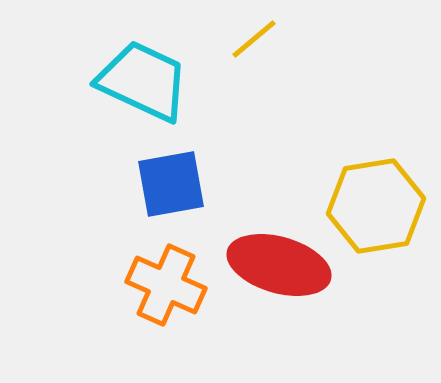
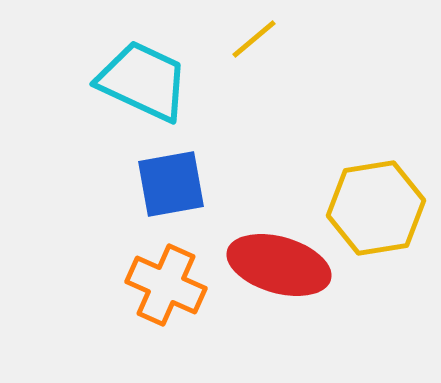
yellow hexagon: moved 2 px down
